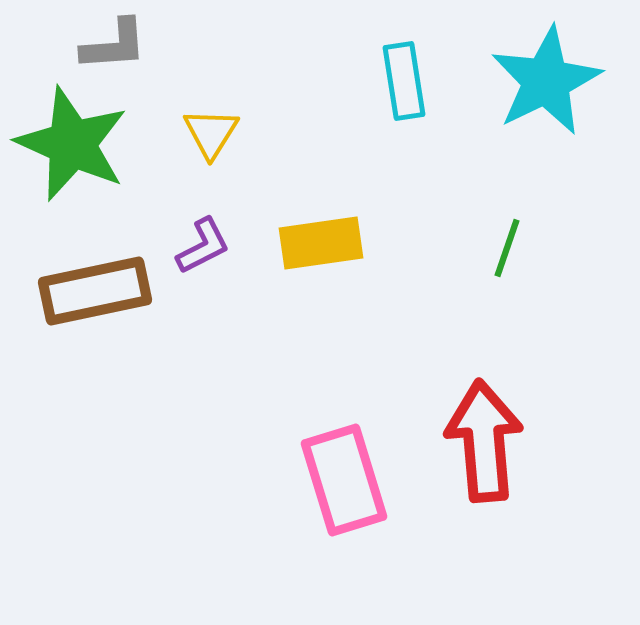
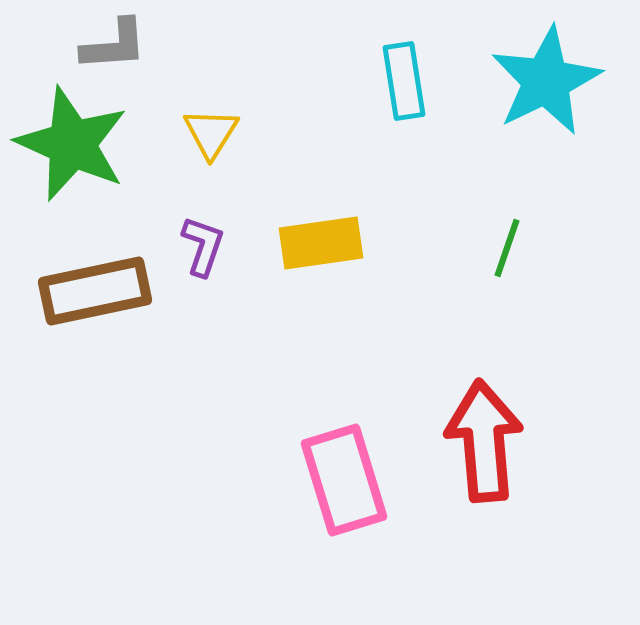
purple L-shape: rotated 44 degrees counterclockwise
